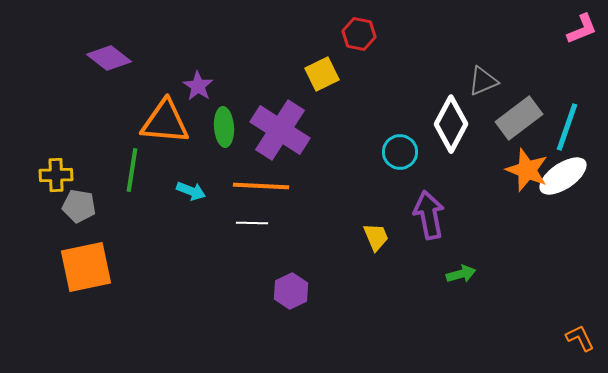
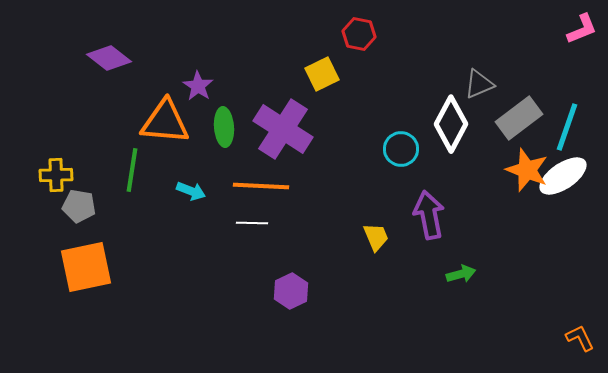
gray triangle: moved 4 px left, 3 px down
purple cross: moved 3 px right, 1 px up
cyan circle: moved 1 px right, 3 px up
